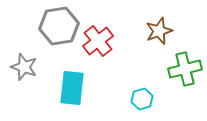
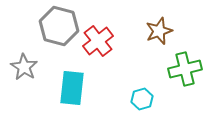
gray hexagon: rotated 24 degrees clockwise
gray star: rotated 12 degrees clockwise
